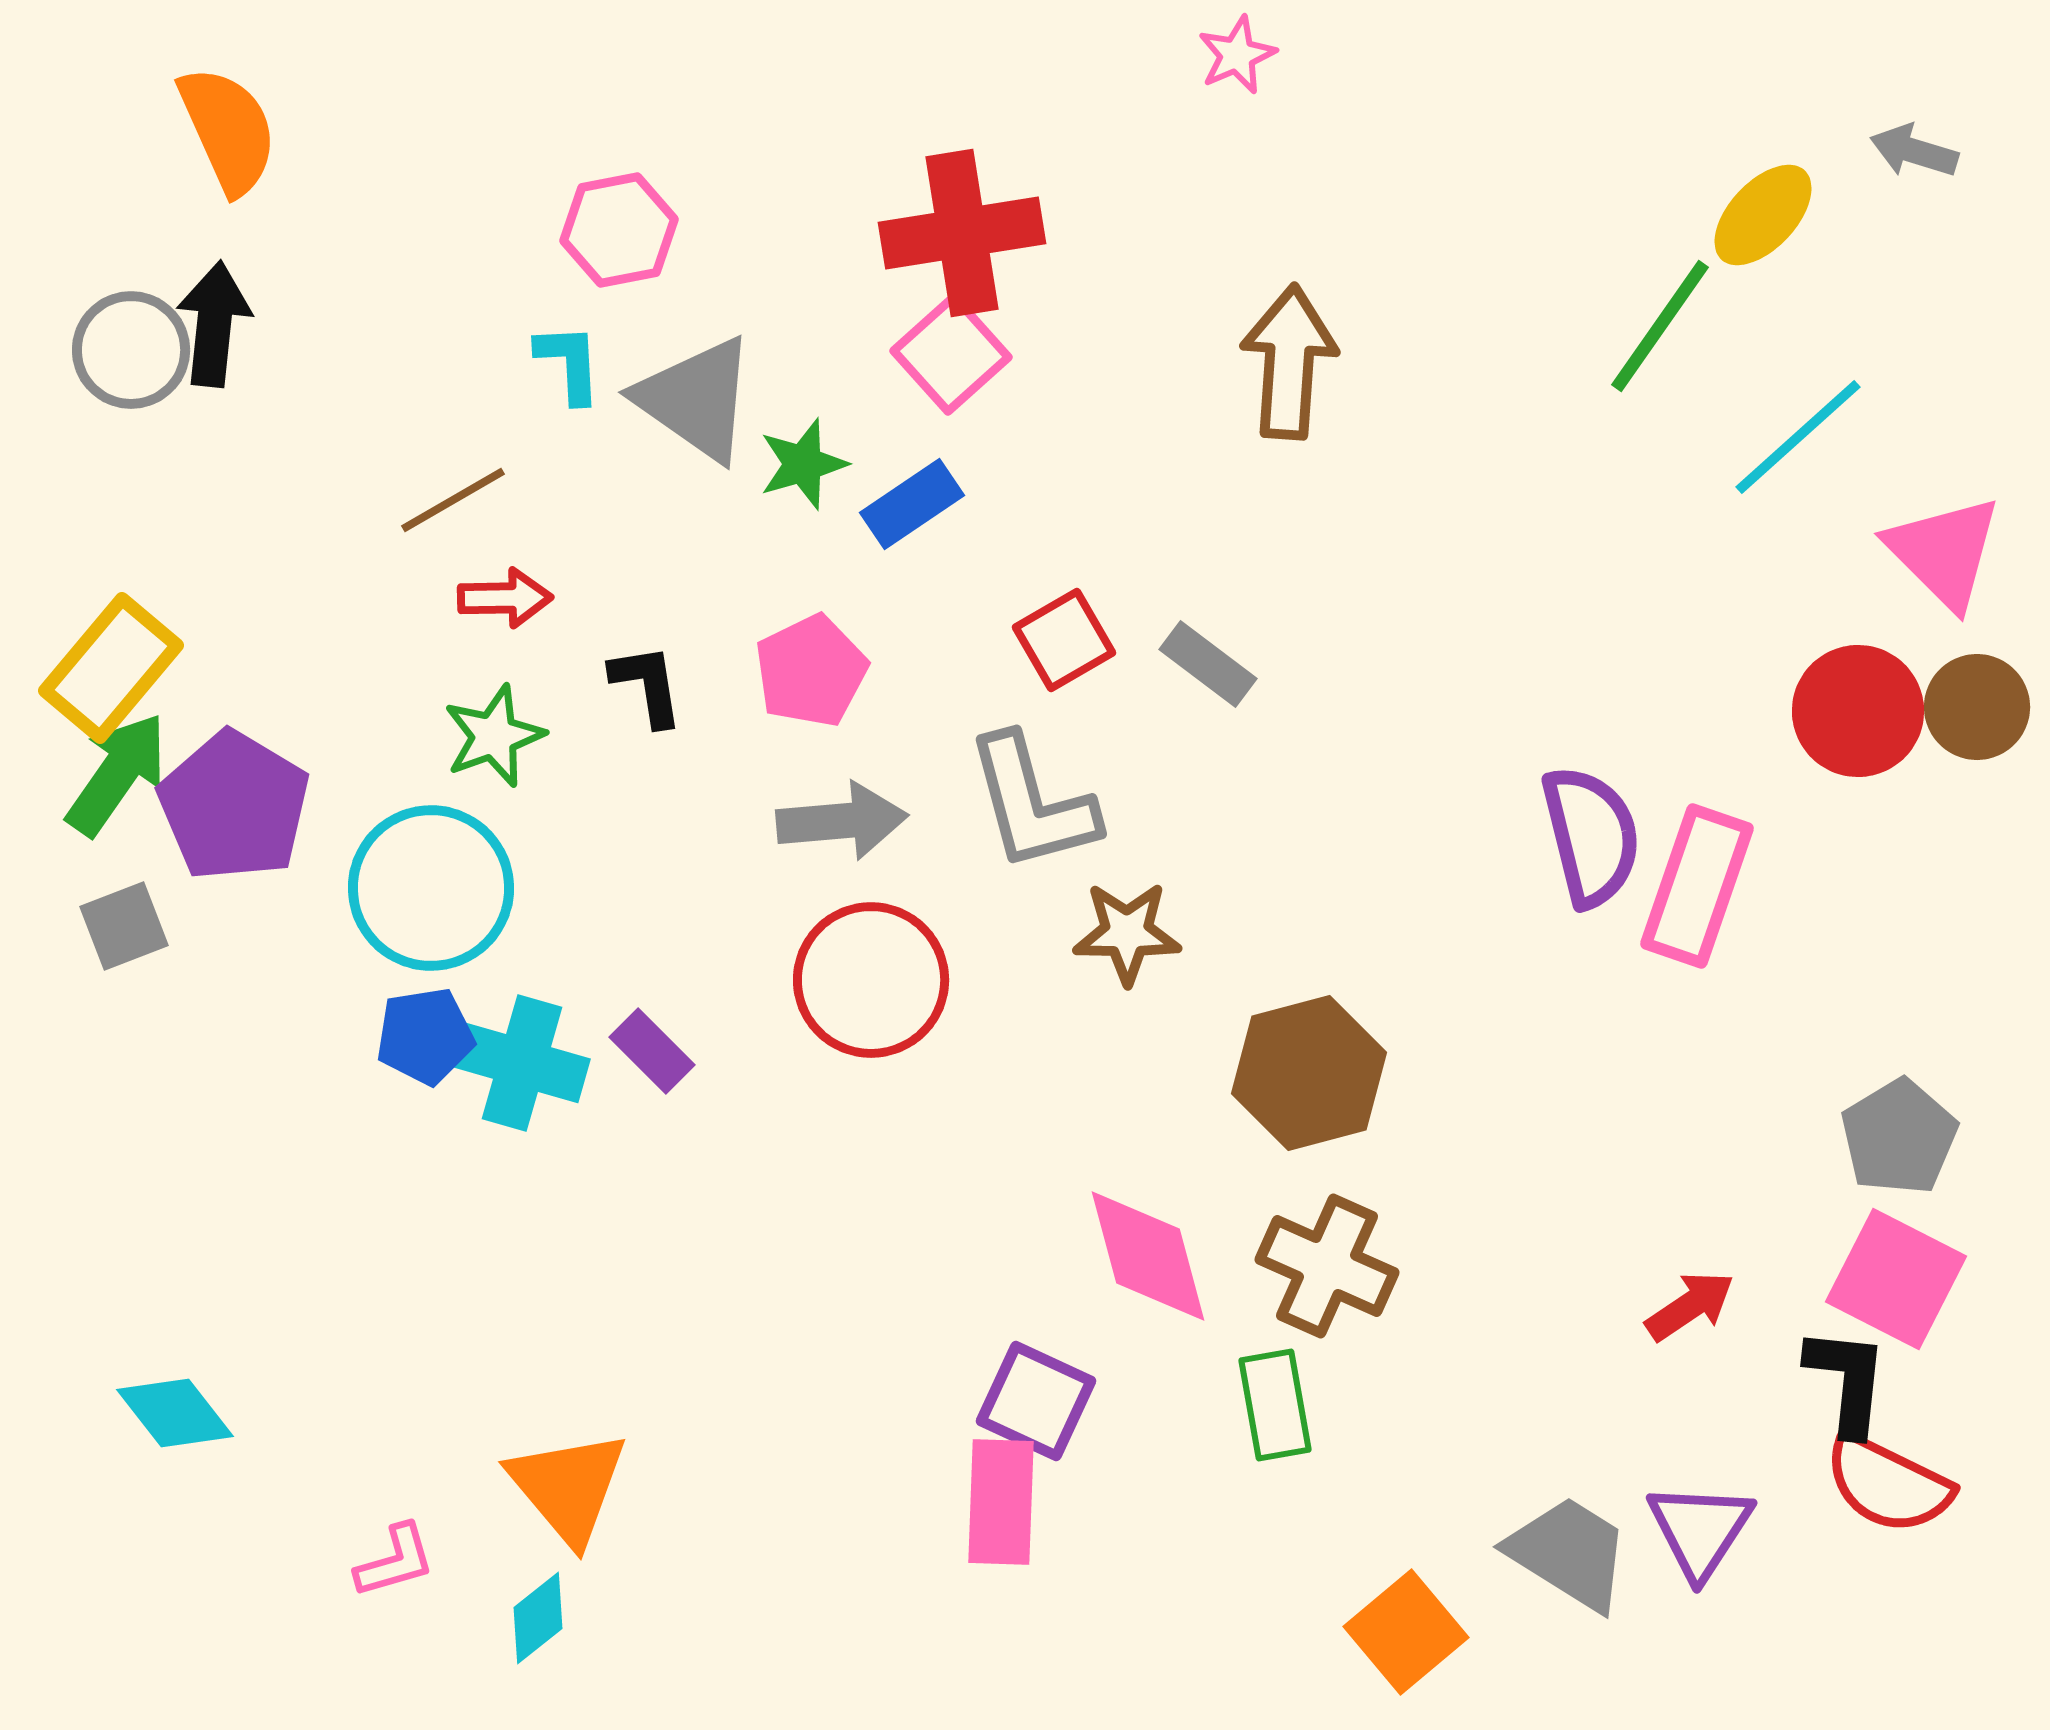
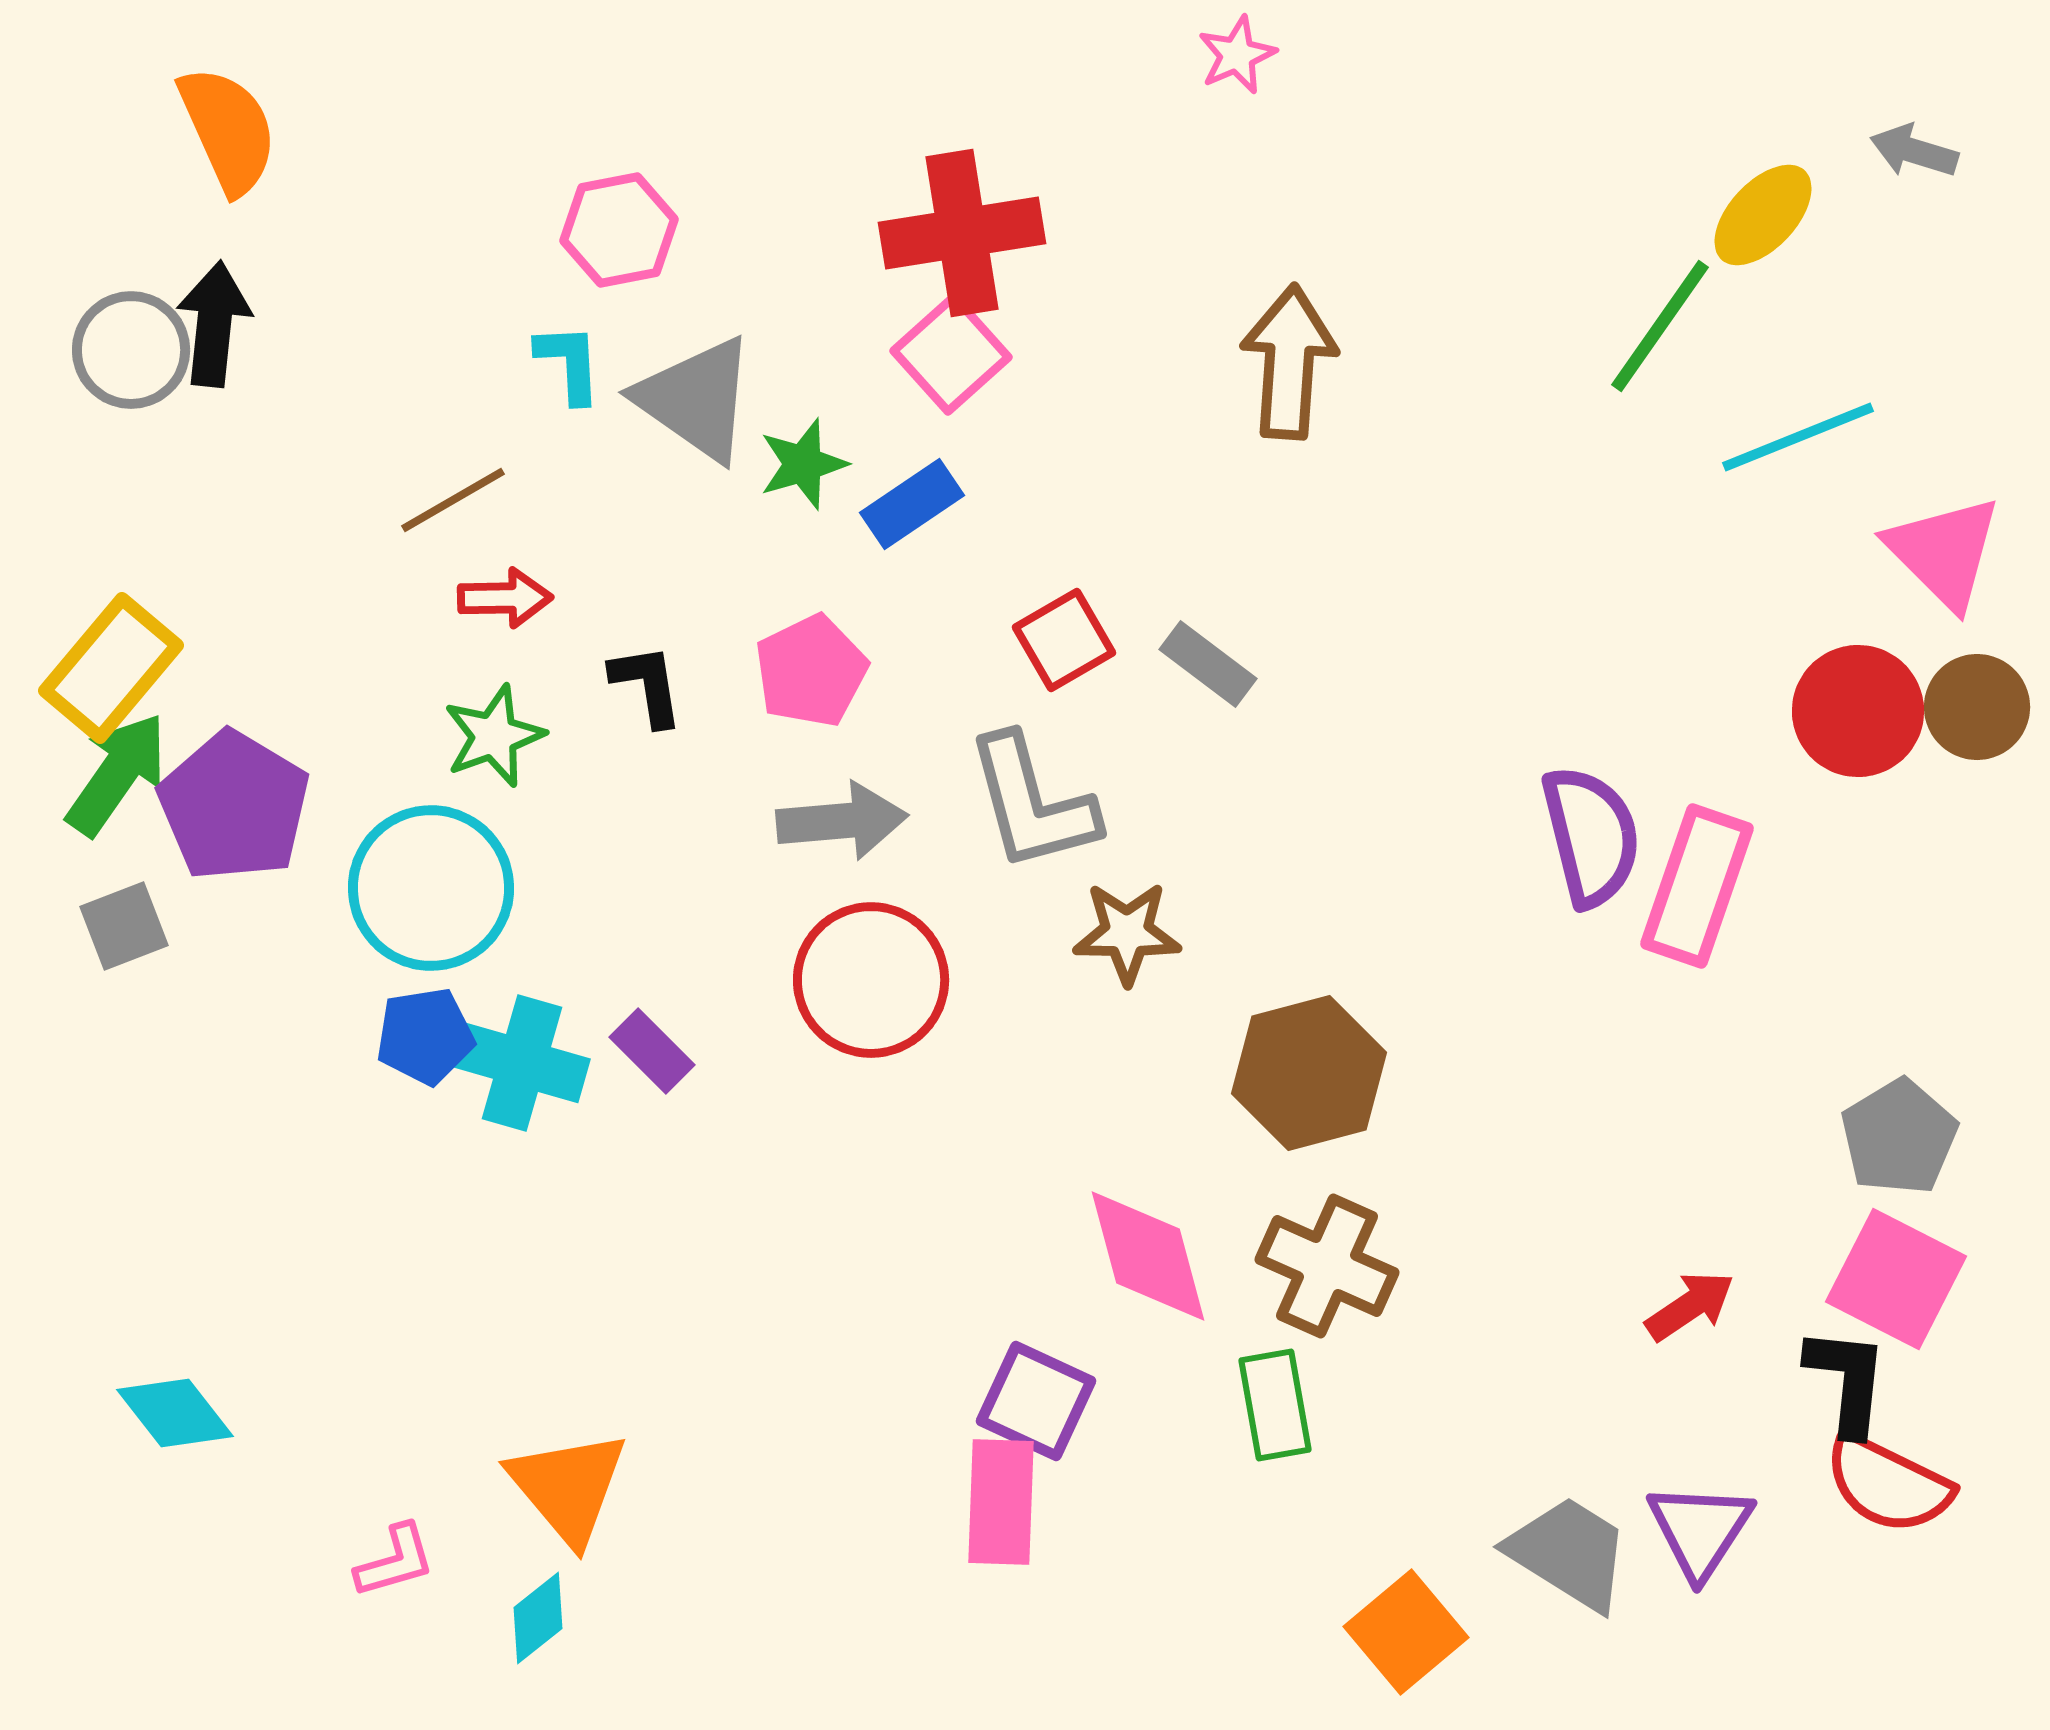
cyan line at (1798, 437): rotated 20 degrees clockwise
